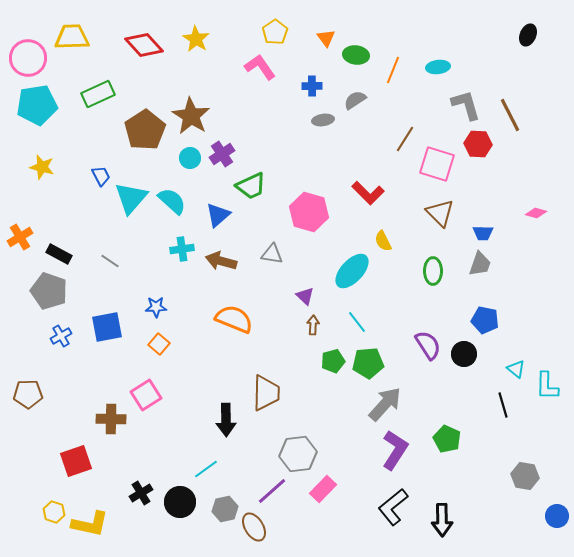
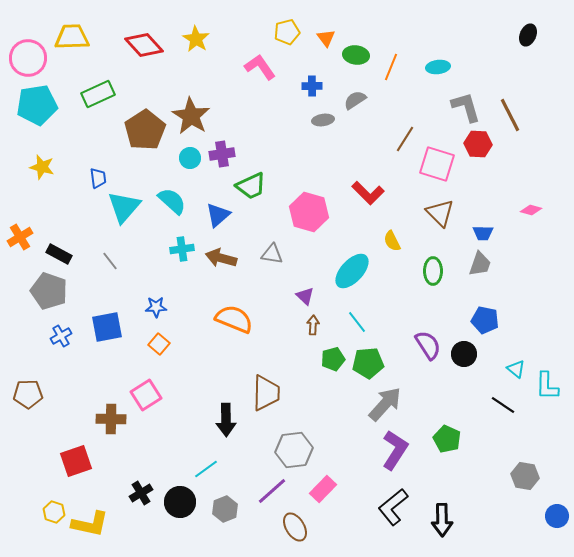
yellow pentagon at (275, 32): moved 12 px right; rotated 20 degrees clockwise
orange line at (393, 70): moved 2 px left, 3 px up
gray L-shape at (466, 105): moved 2 px down
purple cross at (222, 154): rotated 25 degrees clockwise
blue trapezoid at (101, 176): moved 3 px left, 2 px down; rotated 20 degrees clockwise
cyan triangle at (131, 198): moved 7 px left, 9 px down
pink diamond at (536, 213): moved 5 px left, 3 px up
yellow semicircle at (383, 241): moved 9 px right
gray line at (110, 261): rotated 18 degrees clockwise
brown arrow at (221, 261): moved 3 px up
green pentagon at (333, 361): moved 2 px up
black line at (503, 405): rotated 40 degrees counterclockwise
gray hexagon at (298, 454): moved 4 px left, 4 px up
gray hexagon at (225, 509): rotated 10 degrees counterclockwise
brown ellipse at (254, 527): moved 41 px right
